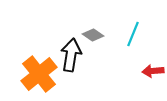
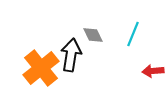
gray diamond: rotated 30 degrees clockwise
orange cross: moved 2 px right, 6 px up
